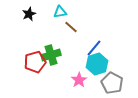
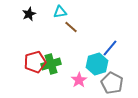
blue line: moved 16 px right
green cross: moved 9 px down
